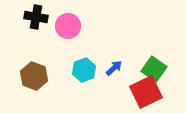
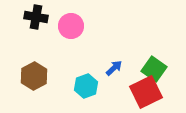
pink circle: moved 3 px right
cyan hexagon: moved 2 px right, 16 px down
brown hexagon: rotated 12 degrees clockwise
